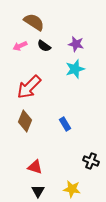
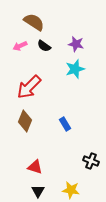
yellow star: moved 1 px left, 1 px down
